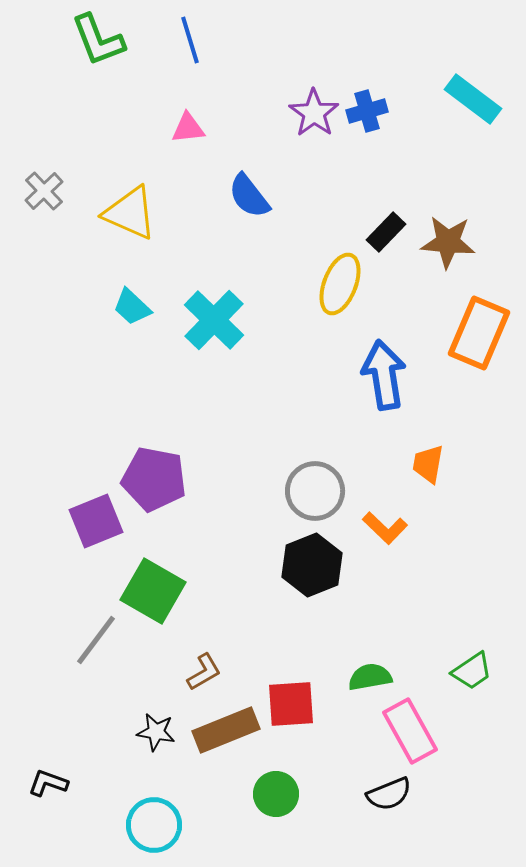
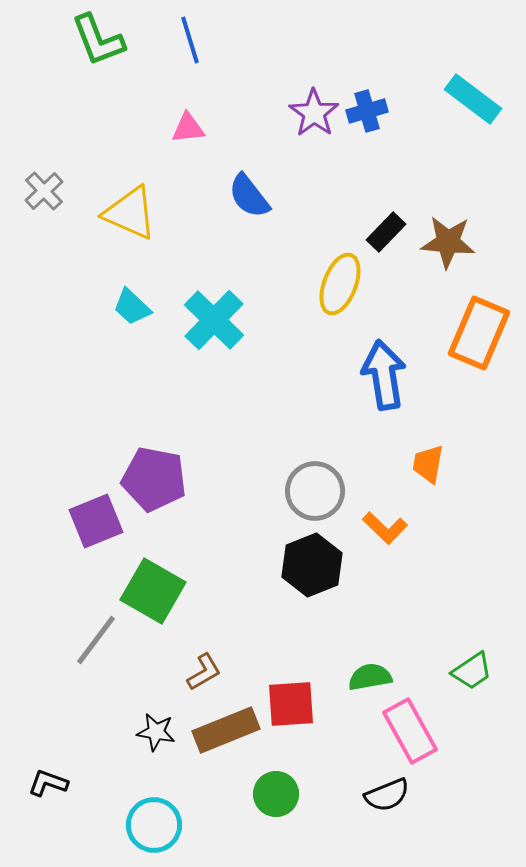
black semicircle: moved 2 px left, 1 px down
